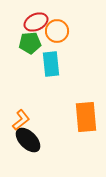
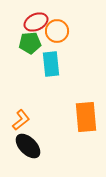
black ellipse: moved 6 px down
